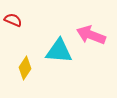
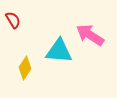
red semicircle: rotated 36 degrees clockwise
pink arrow: moved 1 px left; rotated 12 degrees clockwise
